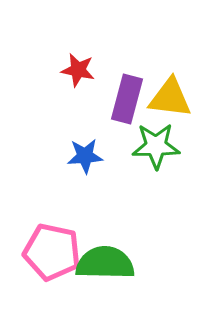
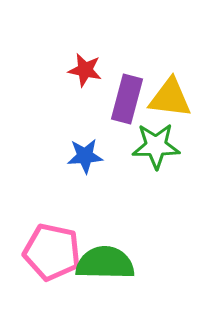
red star: moved 7 px right
